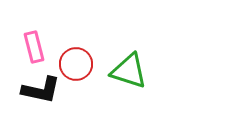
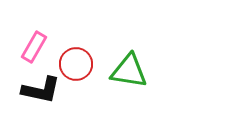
pink rectangle: rotated 44 degrees clockwise
green triangle: rotated 9 degrees counterclockwise
